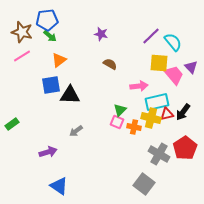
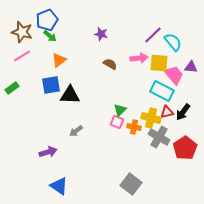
blue pentagon: rotated 15 degrees counterclockwise
purple line: moved 2 px right, 1 px up
purple triangle: rotated 40 degrees counterclockwise
pink arrow: moved 28 px up
cyan rectangle: moved 5 px right, 11 px up; rotated 40 degrees clockwise
red triangle: moved 2 px up
green rectangle: moved 36 px up
gray cross: moved 17 px up
gray square: moved 13 px left
